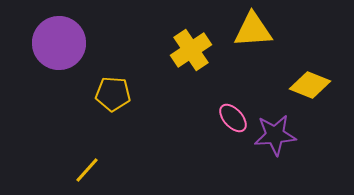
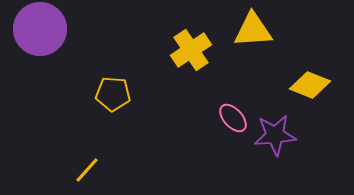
purple circle: moved 19 px left, 14 px up
